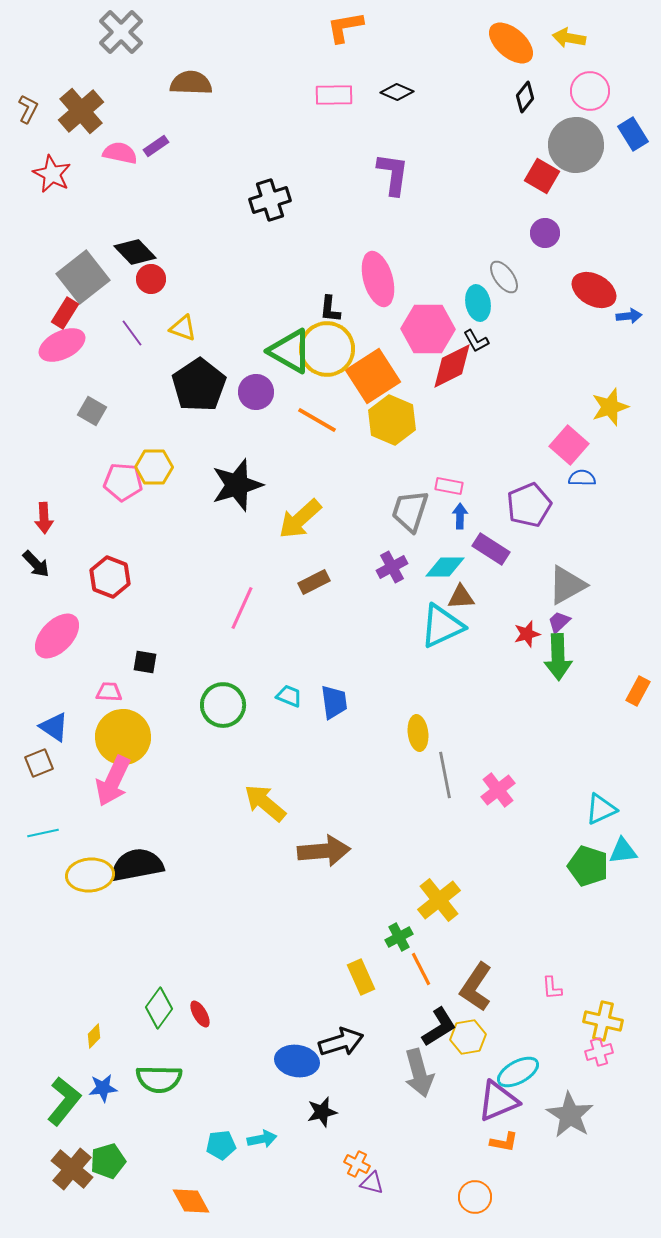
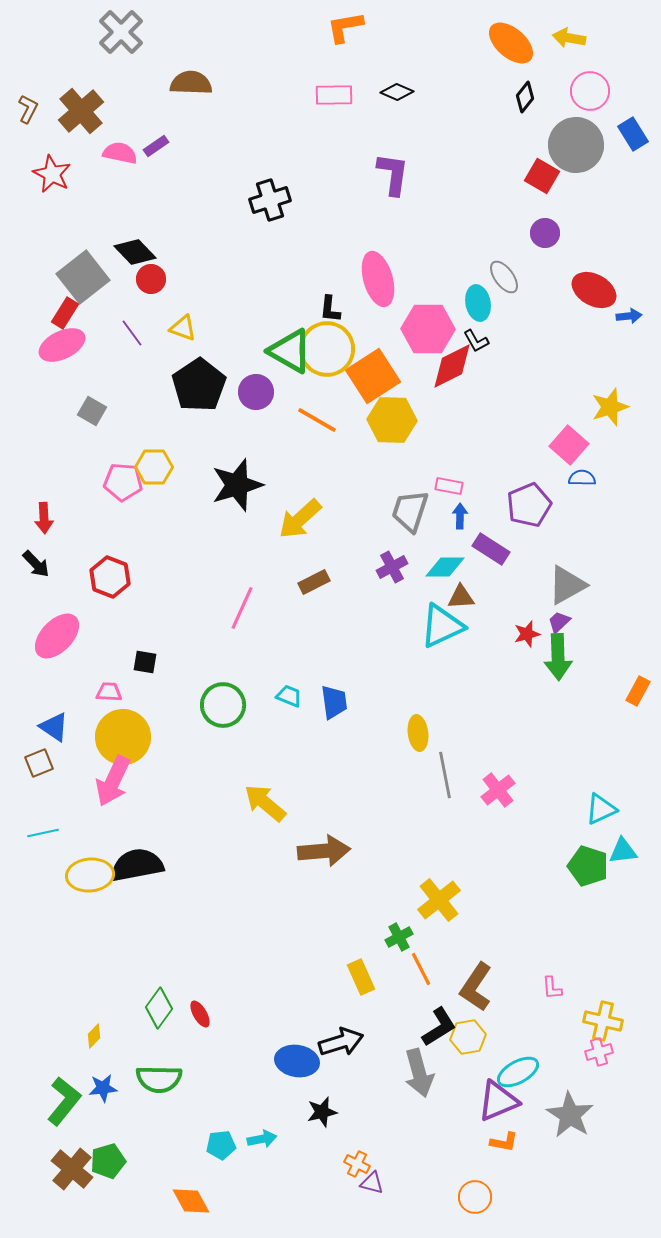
yellow hexagon at (392, 420): rotated 21 degrees counterclockwise
